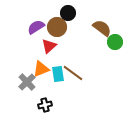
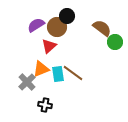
black circle: moved 1 px left, 3 px down
purple semicircle: moved 2 px up
black cross: rotated 24 degrees clockwise
